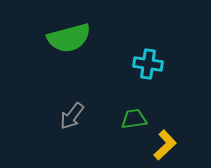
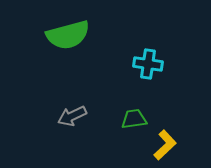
green semicircle: moved 1 px left, 3 px up
gray arrow: rotated 28 degrees clockwise
